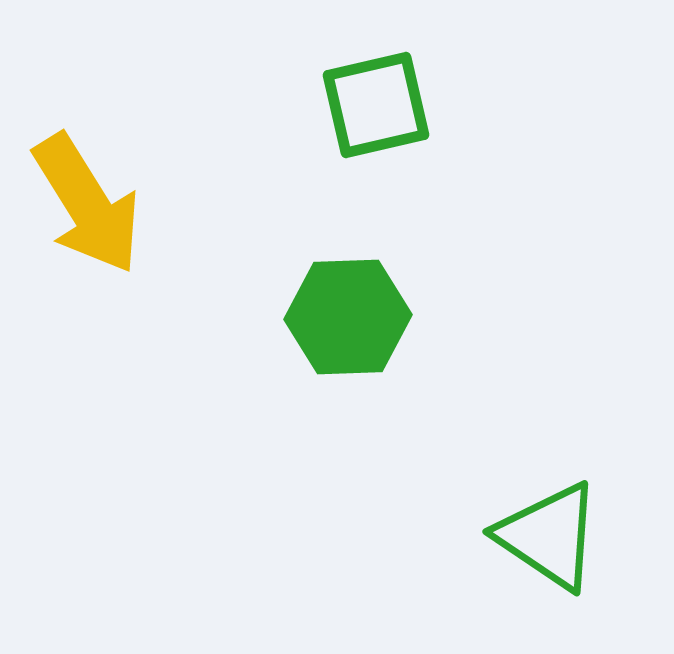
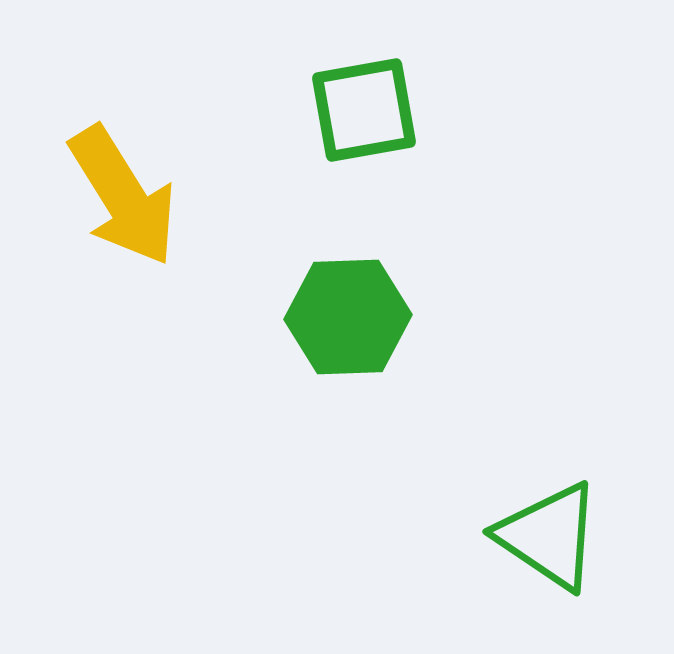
green square: moved 12 px left, 5 px down; rotated 3 degrees clockwise
yellow arrow: moved 36 px right, 8 px up
